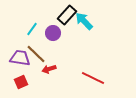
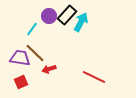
cyan arrow: moved 3 px left, 1 px down; rotated 72 degrees clockwise
purple circle: moved 4 px left, 17 px up
brown line: moved 1 px left, 1 px up
red line: moved 1 px right, 1 px up
